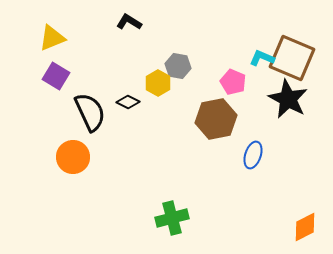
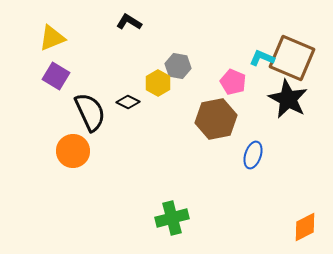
orange circle: moved 6 px up
